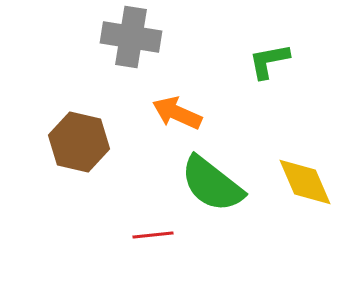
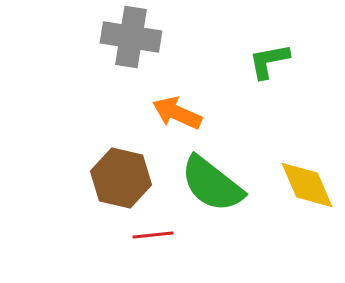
brown hexagon: moved 42 px right, 36 px down
yellow diamond: moved 2 px right, 3 px down
